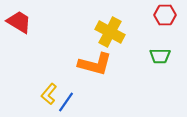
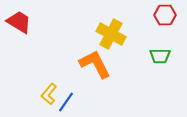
yellow cross: moved 1 px right, 2 px down
orange L-shape: rotated 132 degrees counterclockwise
